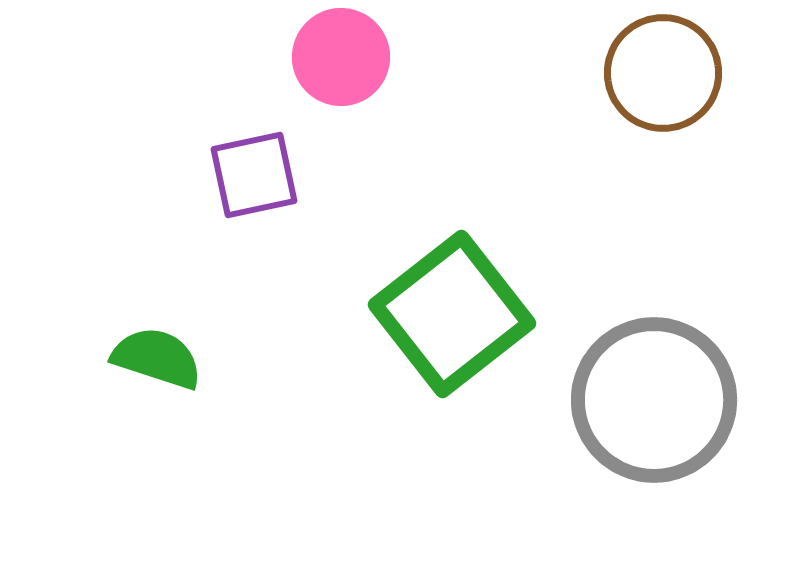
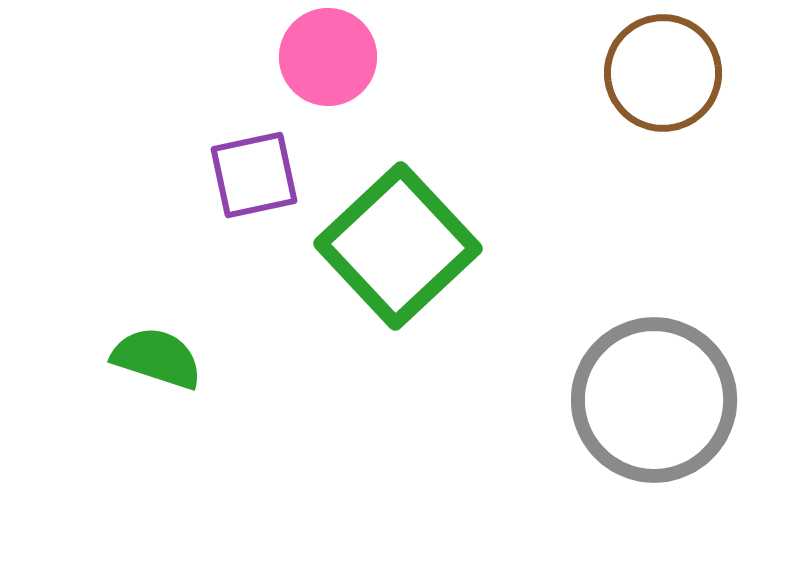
pink circle: moved 13 px left
green square: moved 54 px left, 68 px up; rotated 5 degrees counterclockwise
